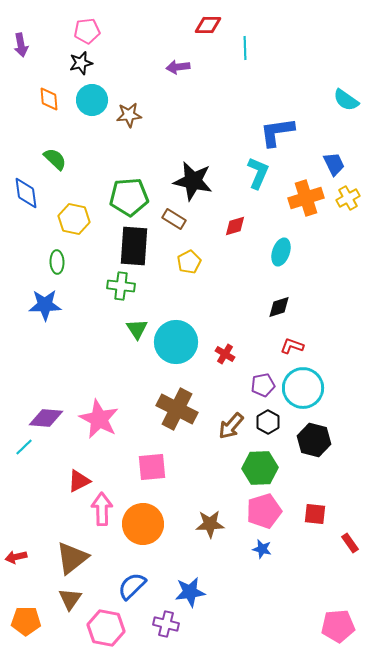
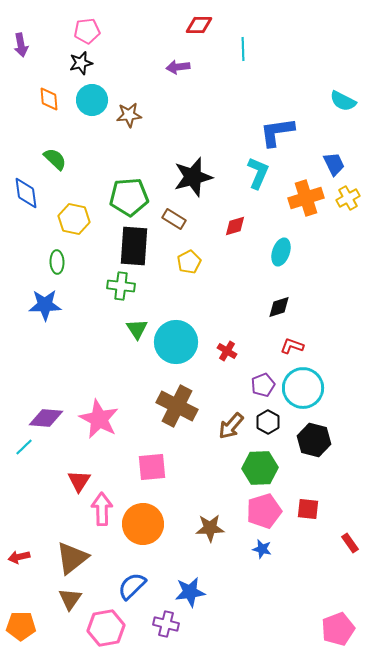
red diamond at (208, 25): moved 9 px left
cyan line at (245, 48): moved 2 px left, 1 px down
cyan semicircle at (346, 100): moved 3 px left, 1 px down; rotated 8 degrees counterclockwise
black star at (193, 181): moved 4 px up; rotated 27 degrees counterclockwise
red cross at (225, 354): moved 2 px right, 3 px up
purple pentagon at (263, 385): rotated 10 degrees counterclockwise
brown cross at (177, 409): moved 3 px up
red triangle at (79, 481): rotated 30 degrees counterclockwise
red square at (315, 514): moved 7 px left, 5 px up
brown star at (210, 524): moved 4 px down
red arrow at (16, 557): moved 3 px right
orange pentagon at (26, 621): moved 5 px left, 5 px down
pink pentagon at (338, 626): moved 3 px down; rotated 16 degrees counterclockwise
pink hexagon at (106, 628): rotated 21 degrees counterclockwise
